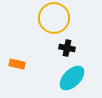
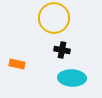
black cross: moved 5 px left, 2 px down
cyan ellipse: rotated 48 degrees clockwise
